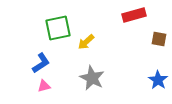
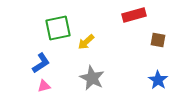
brown square: moved 1 px left, 1 px down
